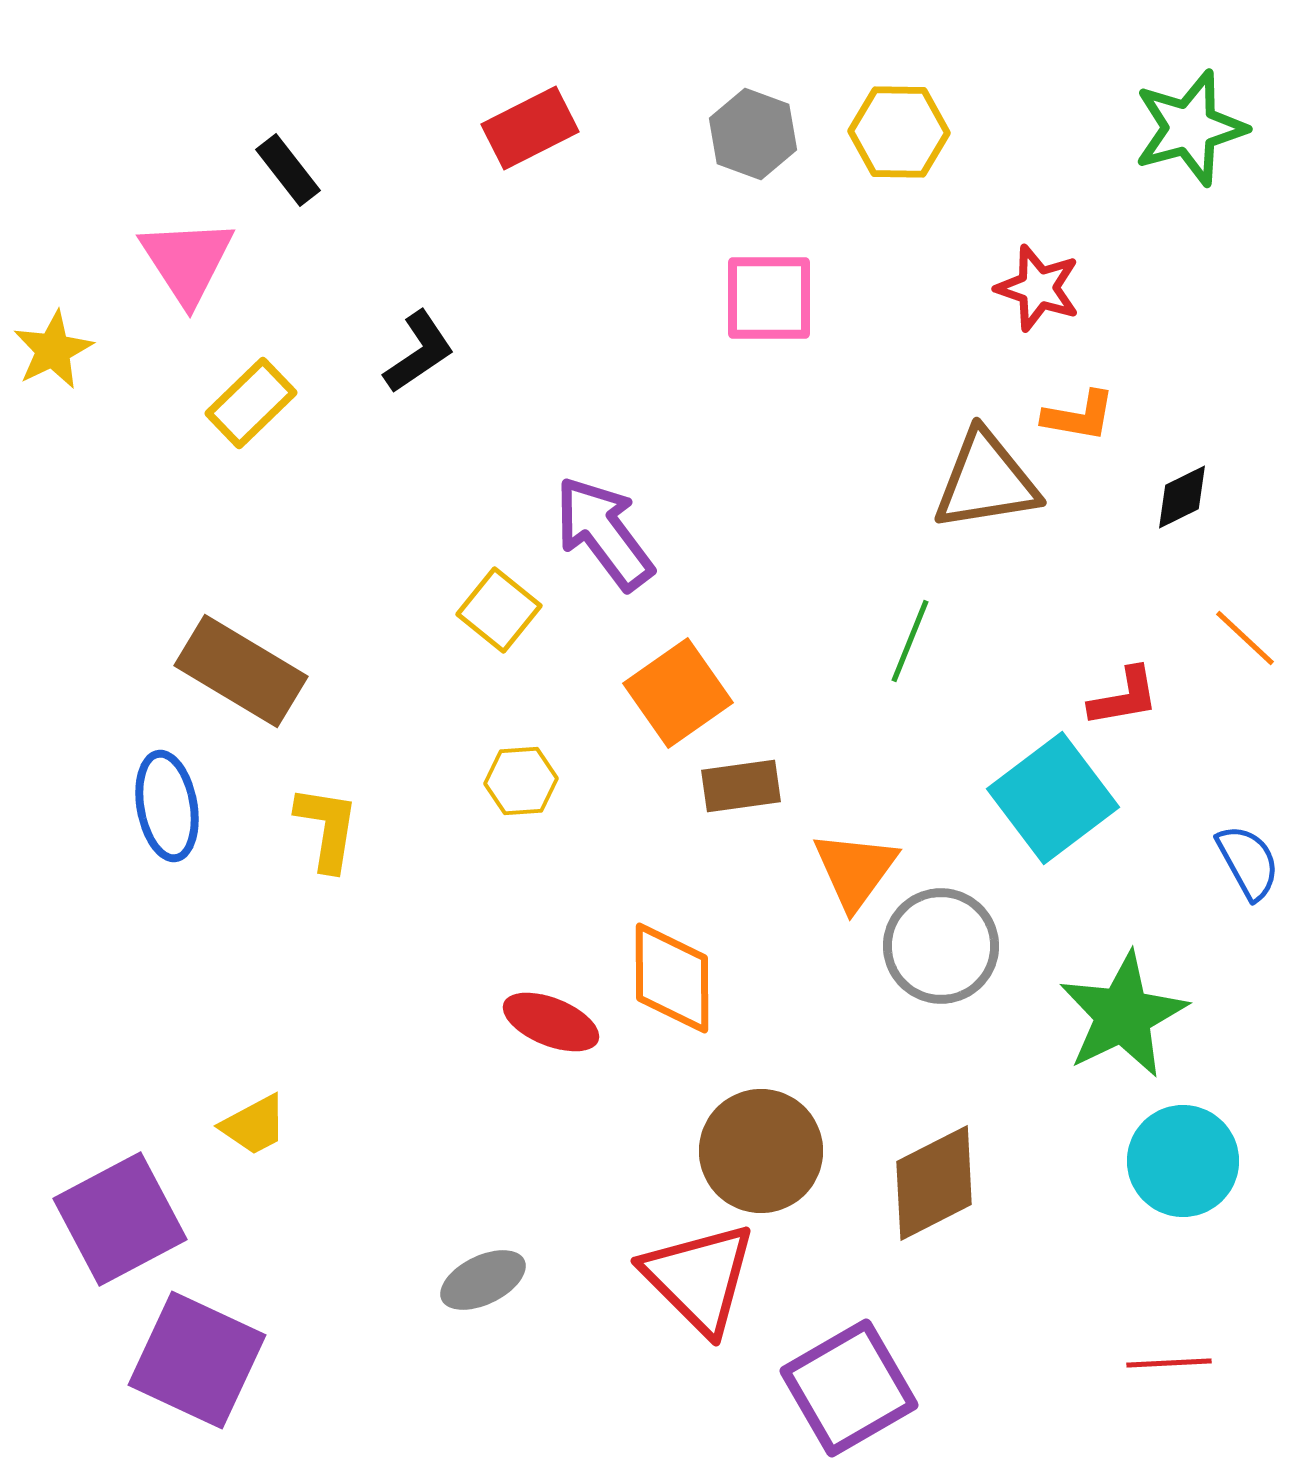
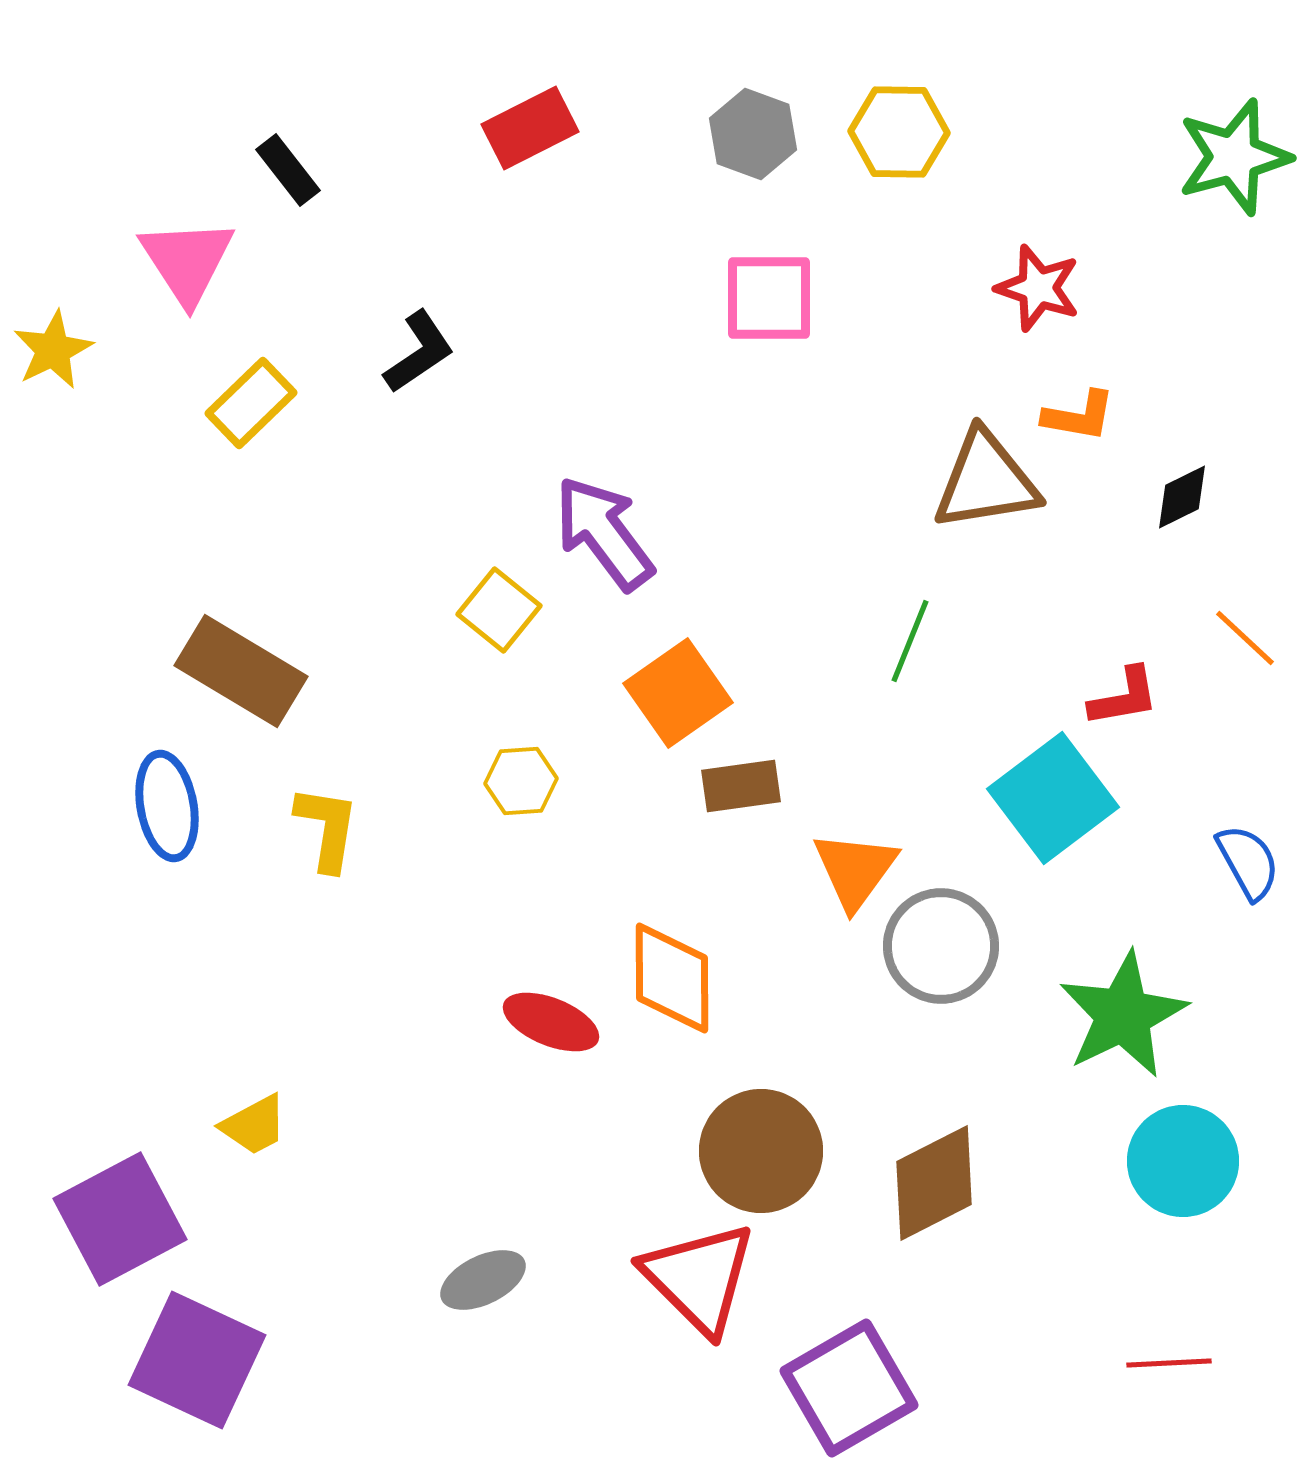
green star at (1190, 128): moved 44 px right, 29 px down
